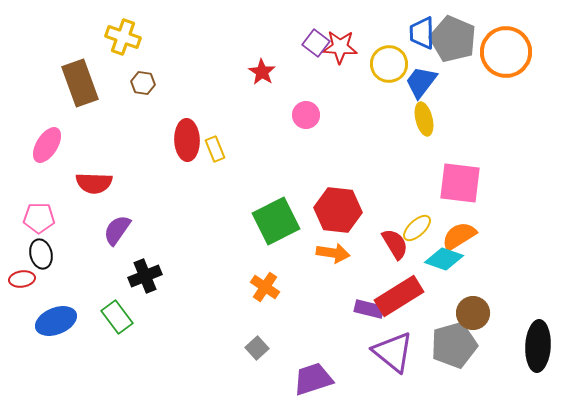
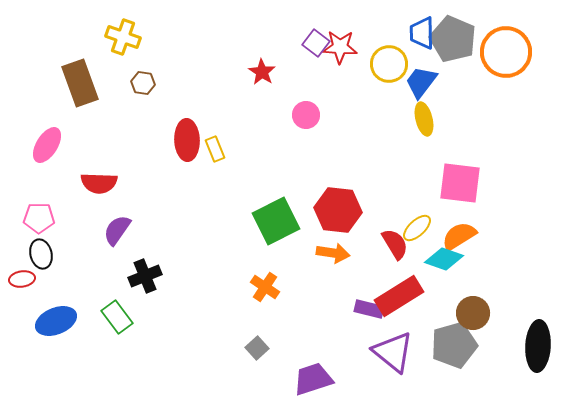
red semicircle at (94, 183): moved 5 px right
